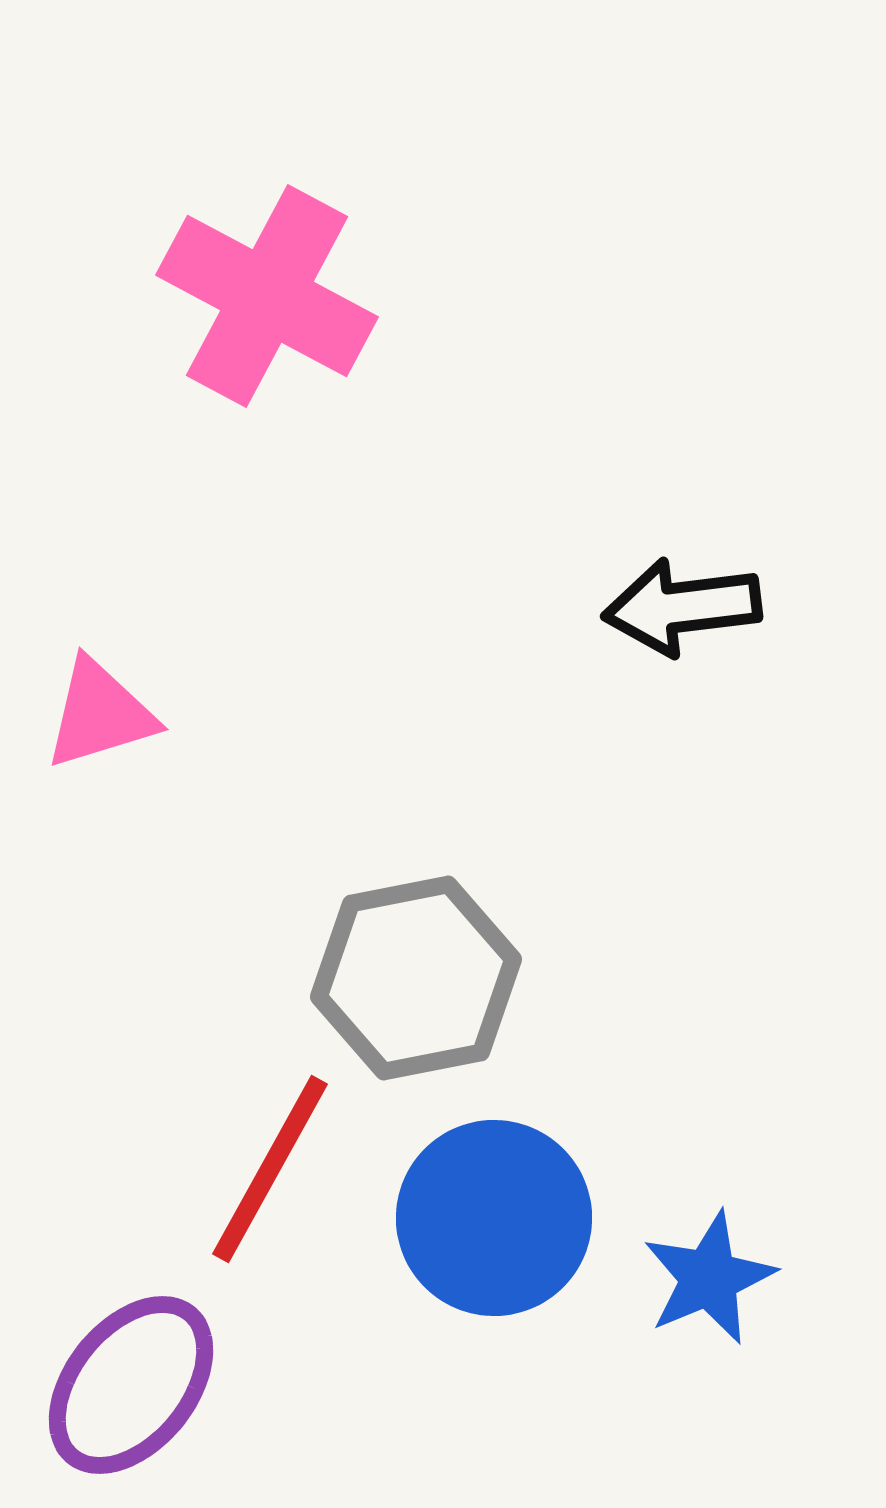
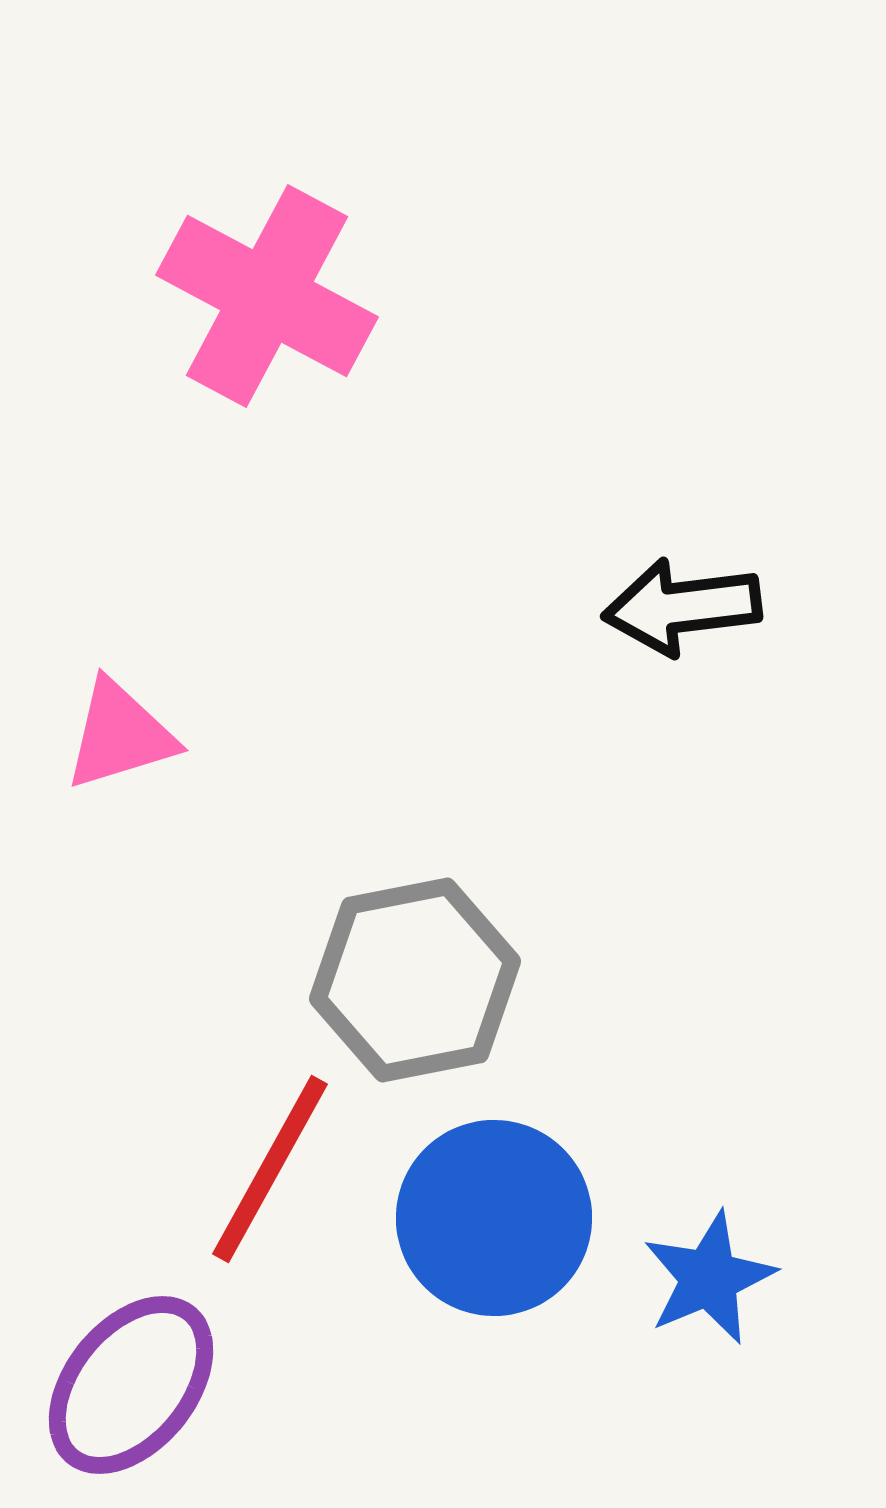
pink triangle: moved 20 px right, 21 px down
gray hexagon: moved 1 px left, 2 px down
